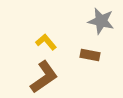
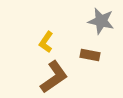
yellow L-shape: rotated 105 degrees counterclockwise
brown L-shape: moved 10 px right
